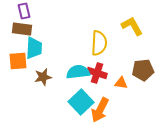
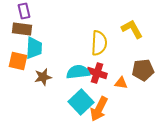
yellow L-shape: moved 3 px down
orange square: rotated 18 degrees clockwise
orange arrow: moved 1 px left, 1 px up
